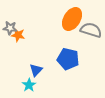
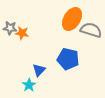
orange star: moved 4 px right, 2 px up
blue triangle: moved 3 px right
